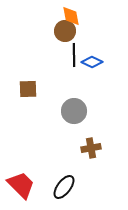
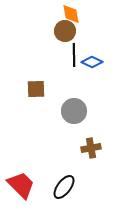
orange diamond: moved 2 px up
brown square: moved 8 px right
